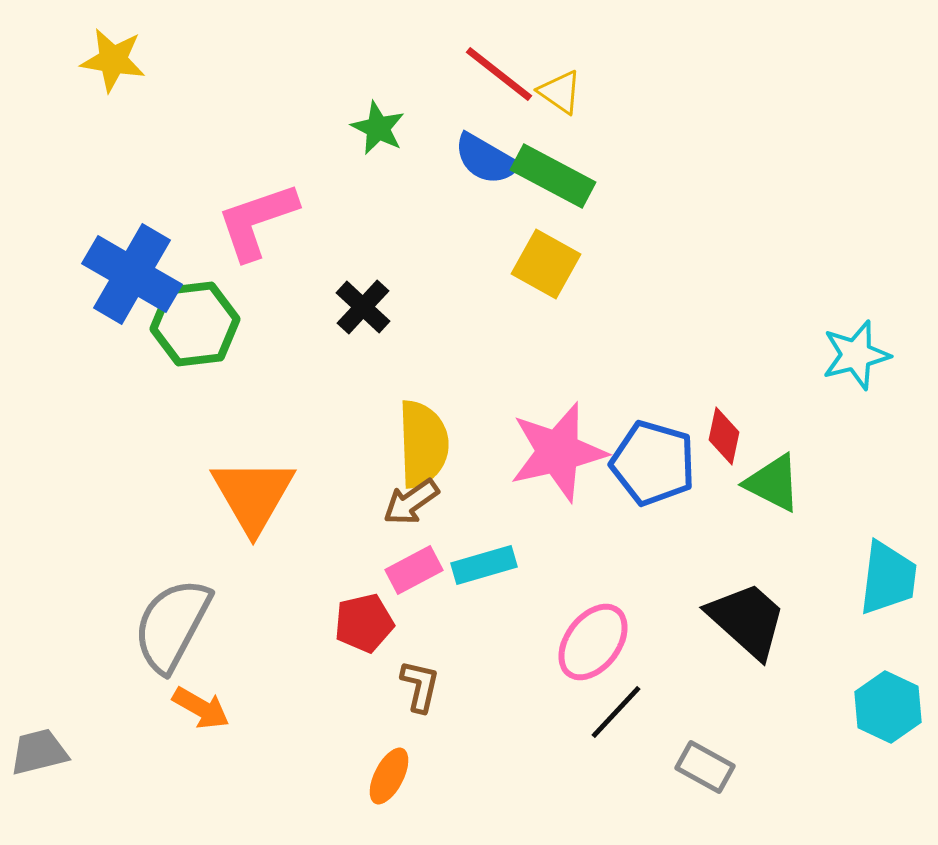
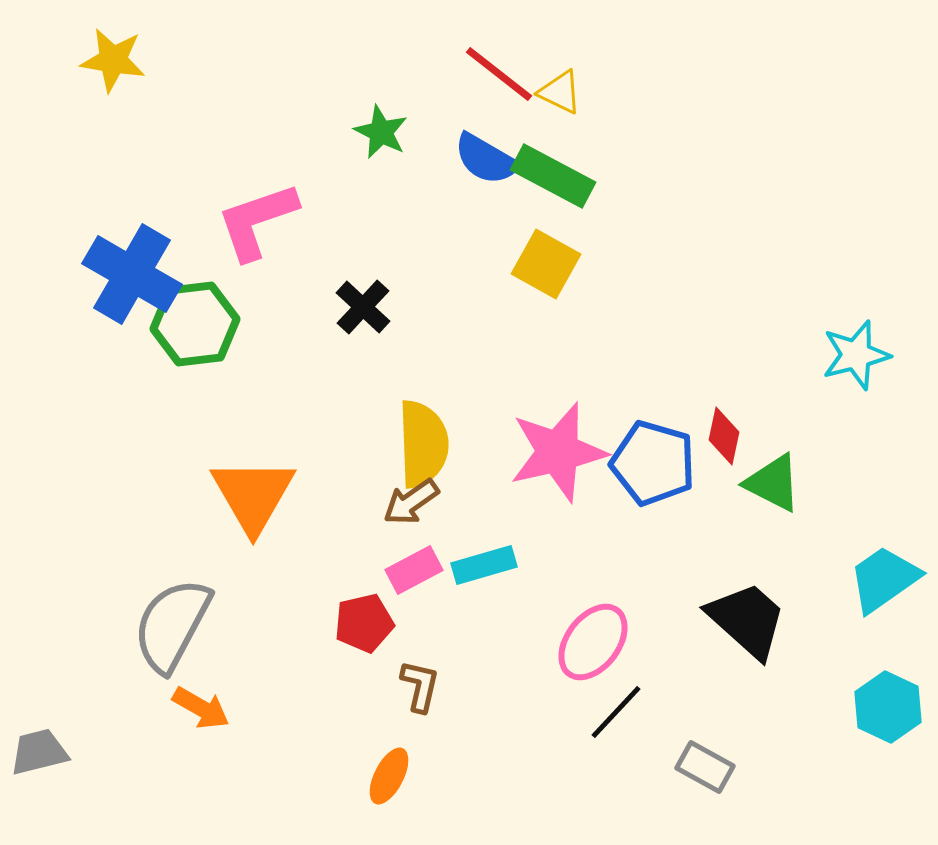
yellow triangle: rotated 9 degrees counterclockwise
green star: moved 3 px right, 4 px down
cyan trapezoid: moved 4 px left, 1 px down; rotated 132 degrees counterclockwise
